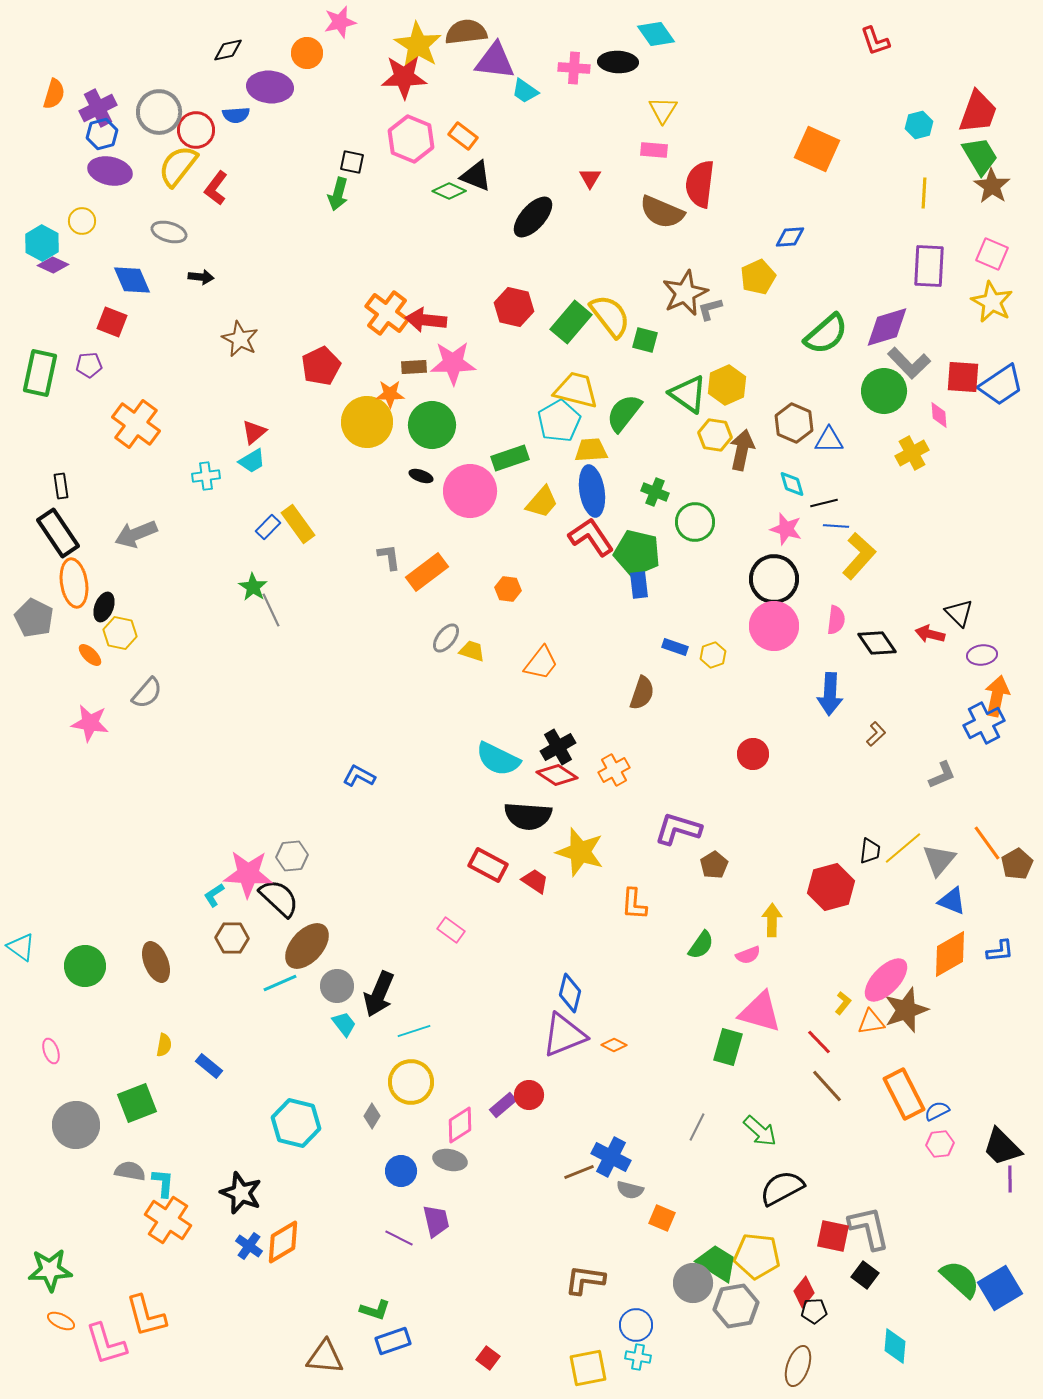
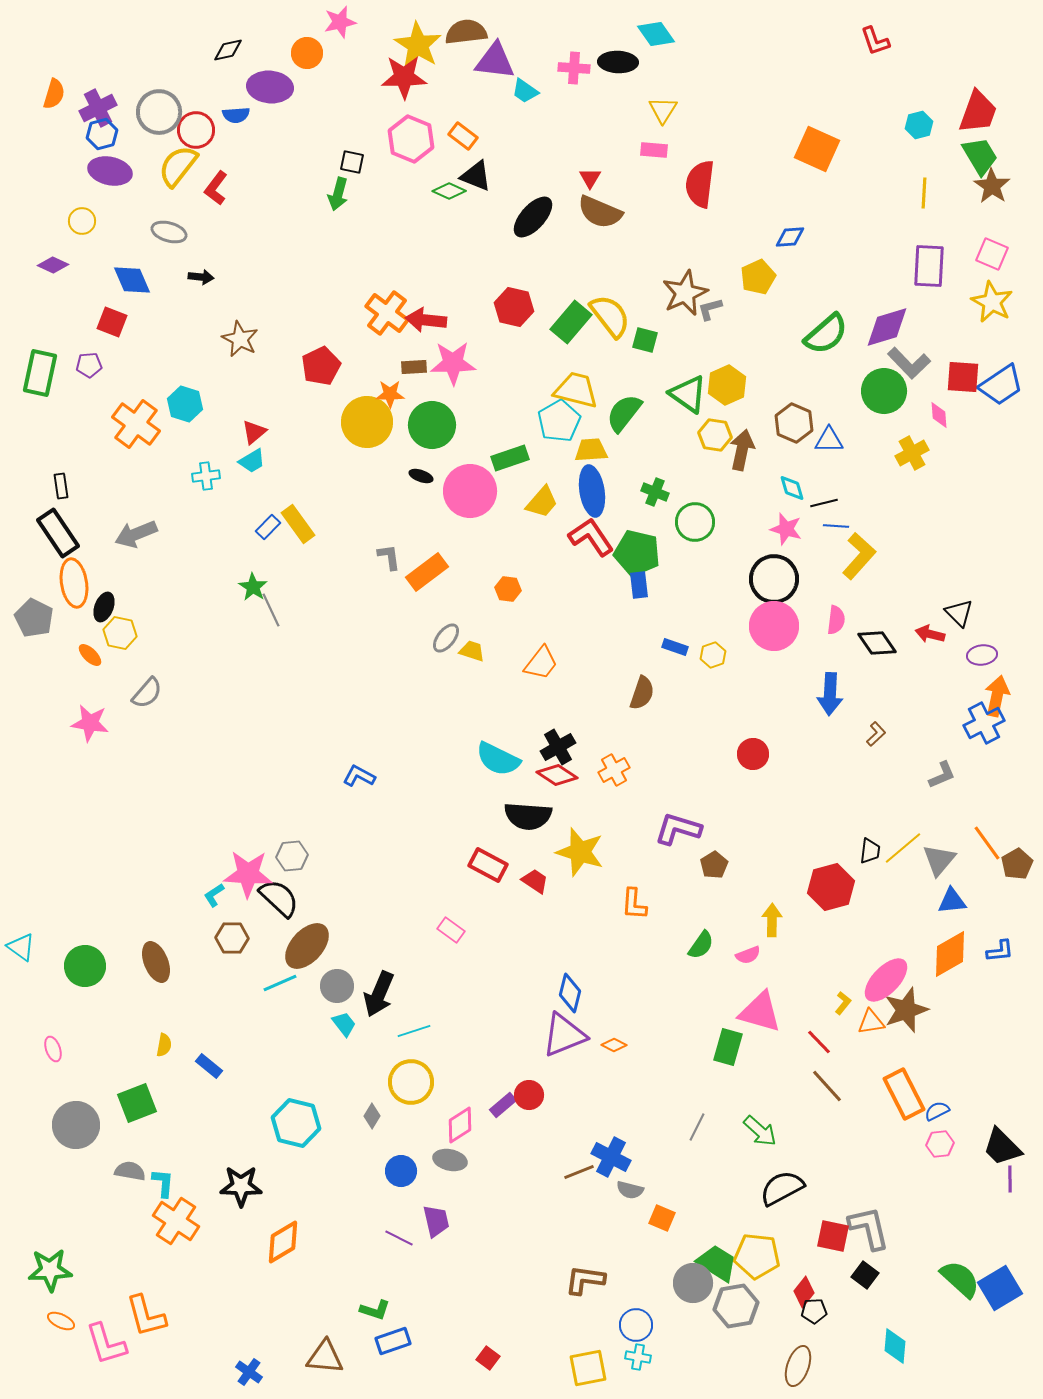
brown semicircle at (662, 212): moved 62 px left
cyan hexagon at (42, 243): moved 143 px right, 161 px down; rotated 12 degrees counterclockwise
cyan diamond at (792, 484): moved 4 px down
blue triangle at (952, 901): rotated 28 degrees counterclockwise
pink ellipse at (51, 1051): moved 2 px right, 2 px up
black star at (241, 1193): moved 7 px up; rotated 21 degrees counterclockwise
orange cross at (168, 1220): moved 8 px right, 1 px down
blue cross at (249, 1246): moved 126 px down
